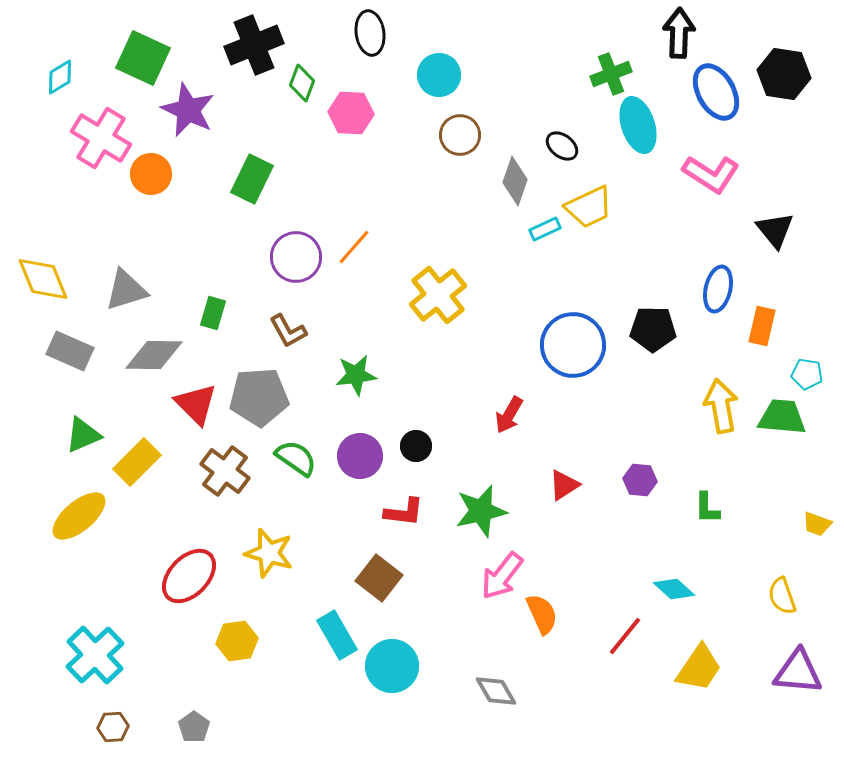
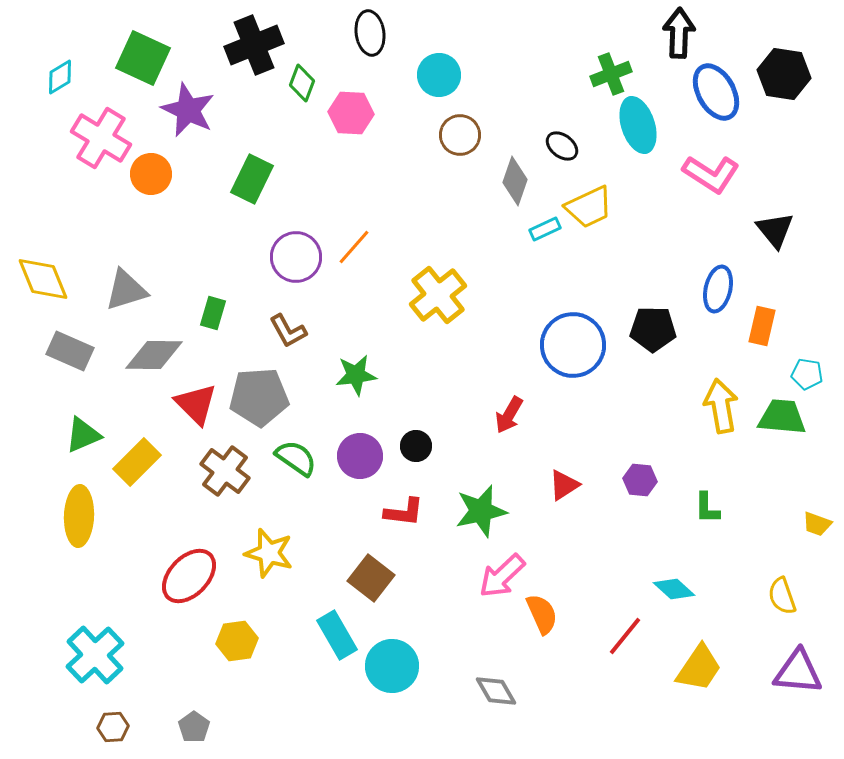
yellow ellipse at (79, 516): rotated 48 degrees counterclockwise
pink arrow at (502, 576): rotated 9 degrees clockwise
brown square at (379, 578): moved 8 px left
